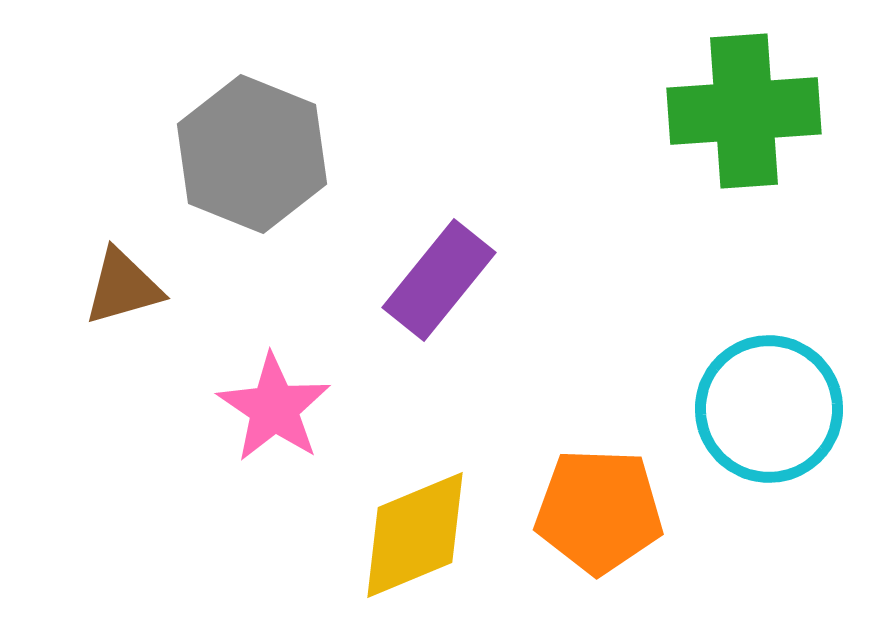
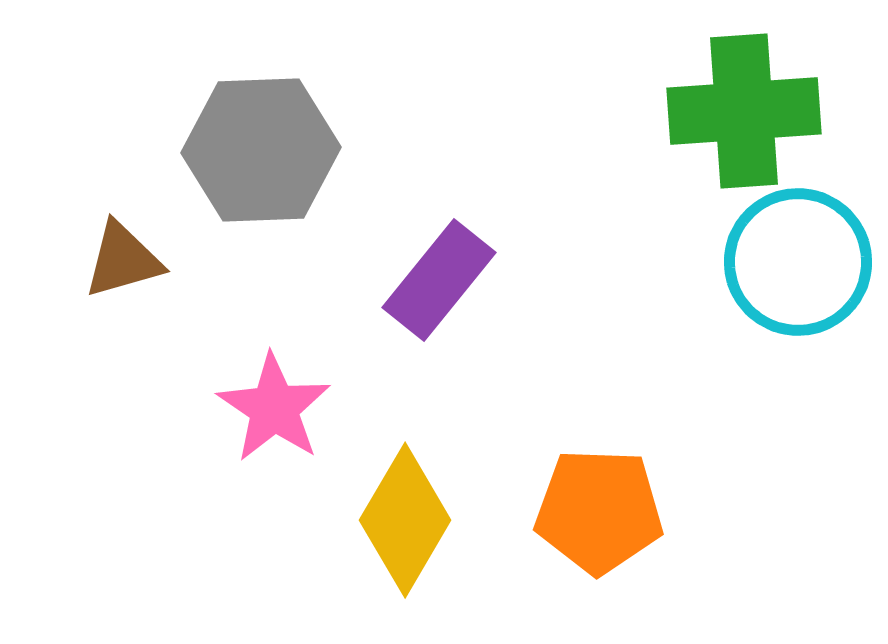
gray hexagon: moved 9 px right, 4 px up; rotated 24 degrees counterclockwise
brown triangle: moved 27 px up
cyan circle: moved 29 px right, 147 px up
yellow diamond: moved 10 px left, 15 px up; rotated 37 degrees counterclockwise
